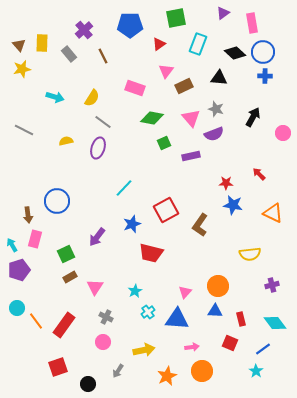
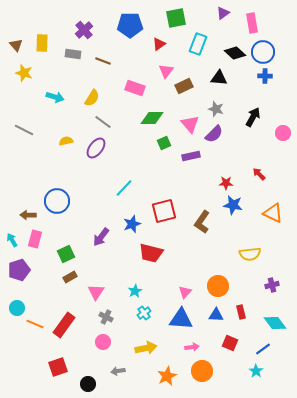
brown triangle at (19, 45): moved 3 px left
gray rectangle at (69, 54): moved 4 px right; rotated 42 degrees counterclockwise
brown line at (103, 56): moved 5 px down; rotated 42 degrees counterclockwise
yellow star at (22, 69): moved 2 px right, 4 px down; rotated 30 degrees clockwise
green diamond at (152, 118): rotated 10 degrees counterclockwise
pink triangle at (191, 118): moved 1 px left, 6 px down
purple semicircle at (214, 134): rotated 24 degrees counterclockwise
purple ellipse at (98, 148): moved 2 px left; rotated 20 degrees clockwise
red square at (166, 210): moved 2 px left, 1 px down; rotated 15 degrees clockwise
brown arrow at (28, 215): rotated 98 degrees clockwise
brown L-shape at (200, 225): moved 2 px right, 3 px up
purple arrow at (97, 237): moved 4 px right
cyan arrow at (12, 245): moved 5 px up
pink triangle at (95, 287): moved 1 px right, 5 px down
blue triangle at (215, 311): moved 1 px right, 4 px down
cyan cross at (148, 312): moved 4 px left, 1 px down
blue triangle at (177, 319): moved 4 px right
red rectangle at (241, 319): moved 7 px up
orange line at (36, 321): moved 1 px left, 3 px down; rotated 30 degrees counterclockwise
yellow arrow at (144, 350): moved 2 px right, 2 px up
gray arrow at (118, 371): rotated 48 degrees clockwise
